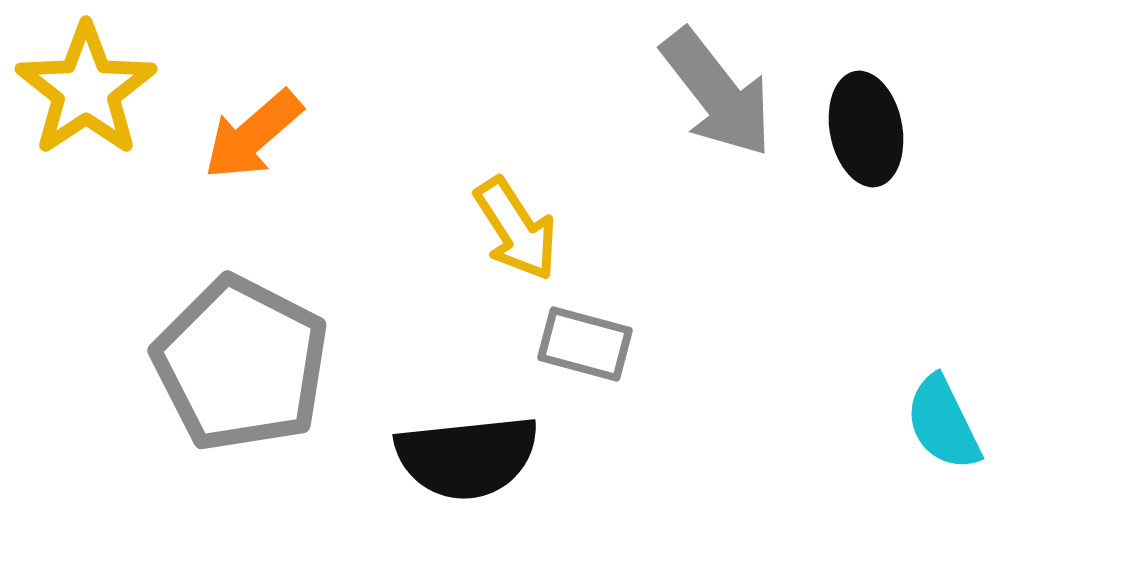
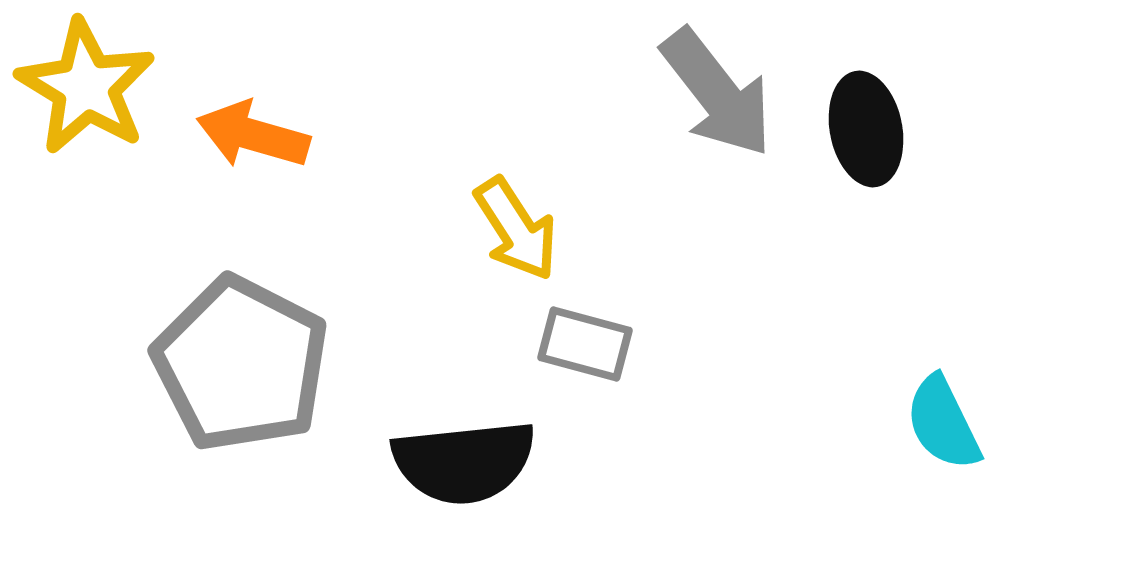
yellow star: moved 3 px up; rotated 7 degrees counterclockwise
orange arrow: rotated 57 degrees clockwise
black semicircle: moved 3 px left, 5 px down
